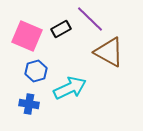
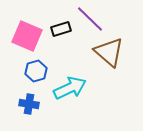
black rectangle: rotated 12 degrees clockwise
brown triangle: rotated 12 degrees clockwise
